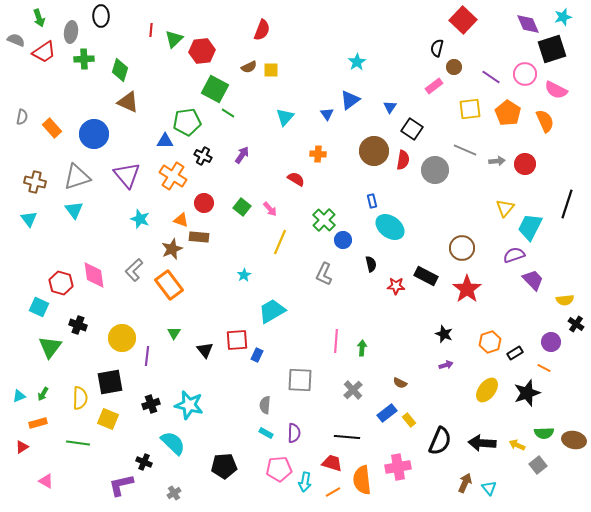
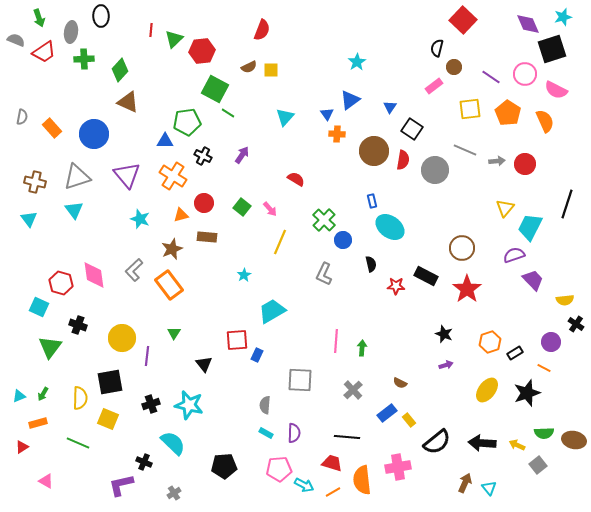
green diamond at (120, 70): rotated 25 degrees clockwise
orange cross at (318, 154): moved 19 px right, 20 px up
orange triangle at (181, 220): moved 5 px up; rotated 35 degrees counterclockwise
brown rectangle at (199, 237): moved 8 px right
black triangle at (205, 350): moved 1 px left, 14 px down
black semicircle at (440, 441): moved 3 px left, 1 px down; rotated 28 degrees clockwise
green line at (78, 443): rotated 15 degrees clockwise
cyan arrow at (305, 482): moved 1 px left, 3 px down; rotated 72 degrees counterclockwise
